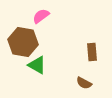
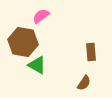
brown rectangle: moved 1 px left
brown semicircle: rotated 84 degrees counterclockwise
